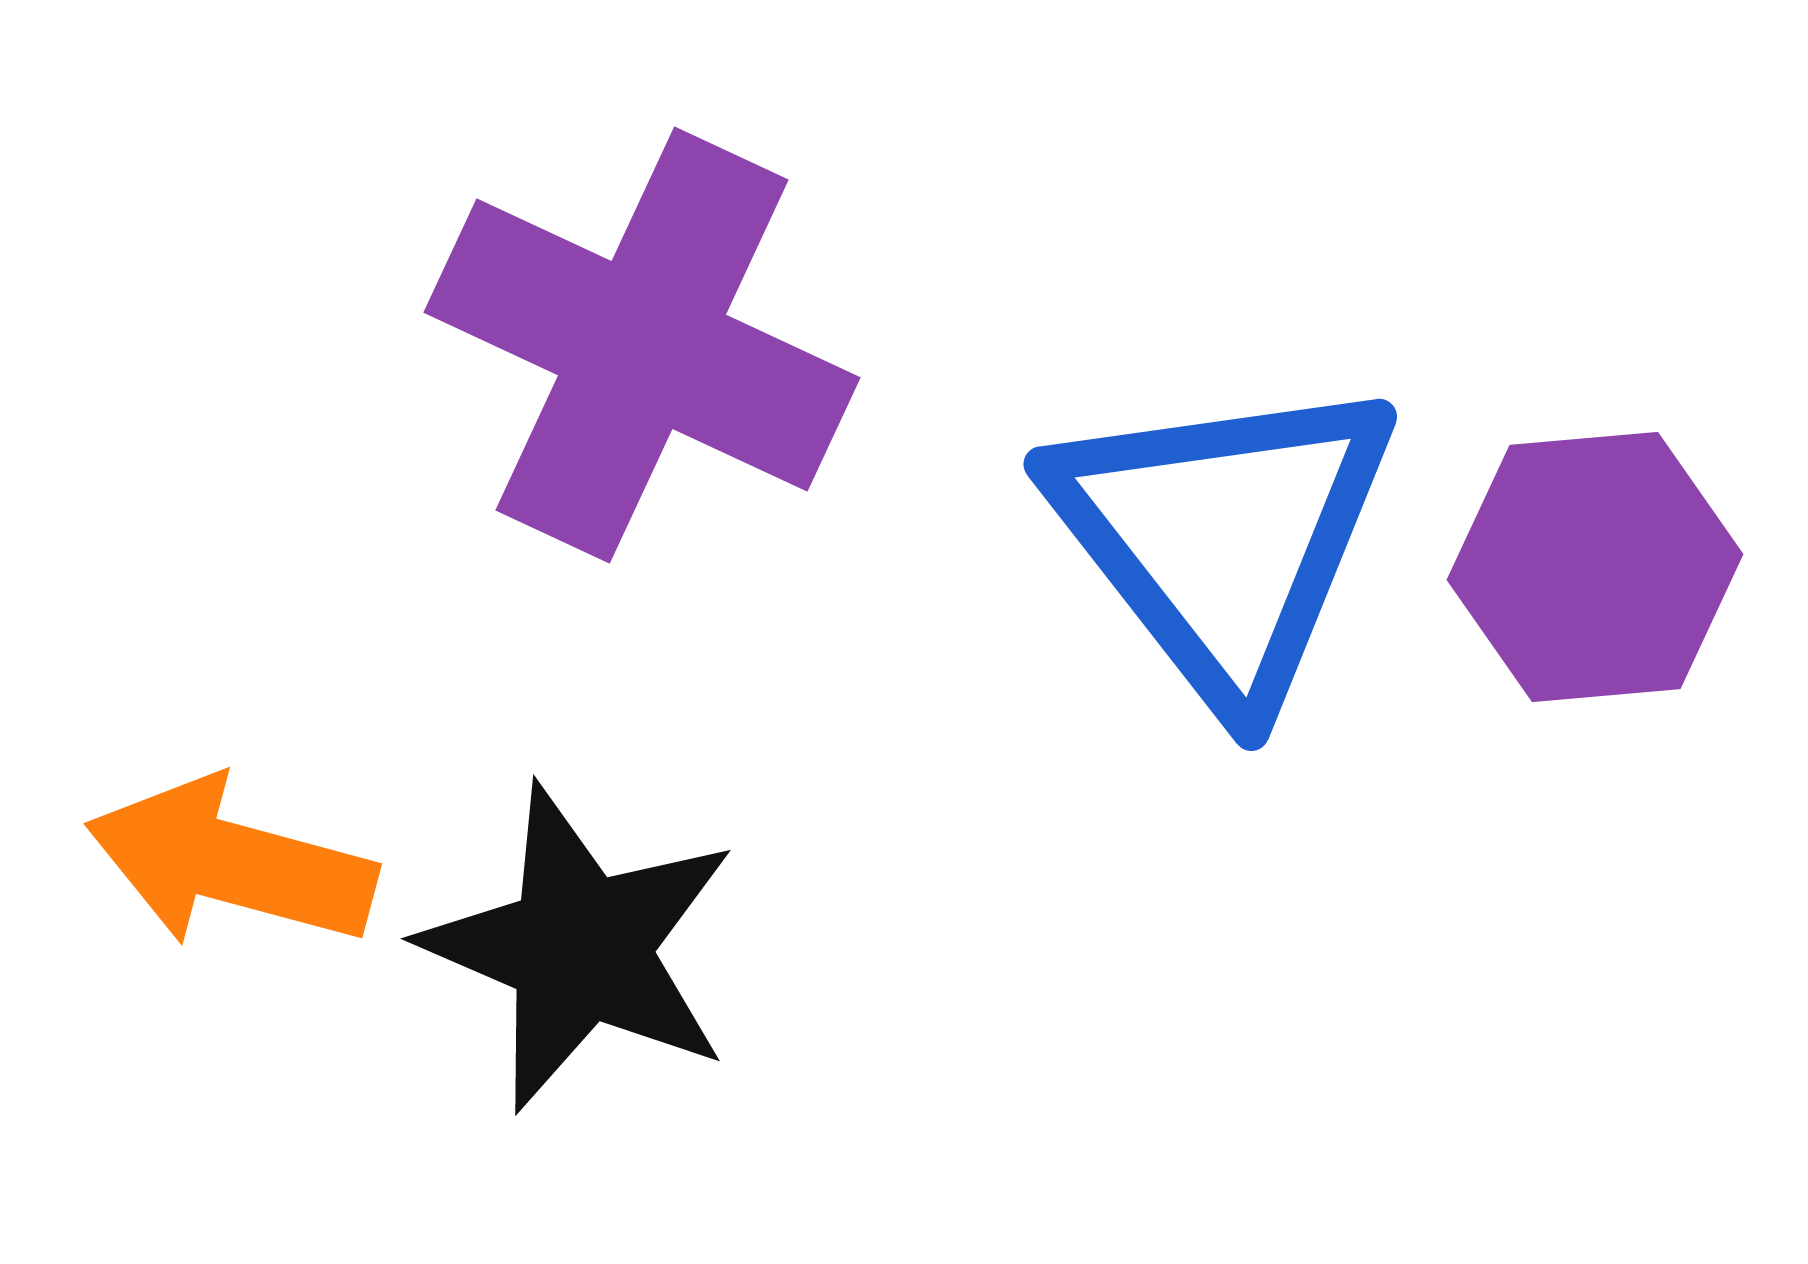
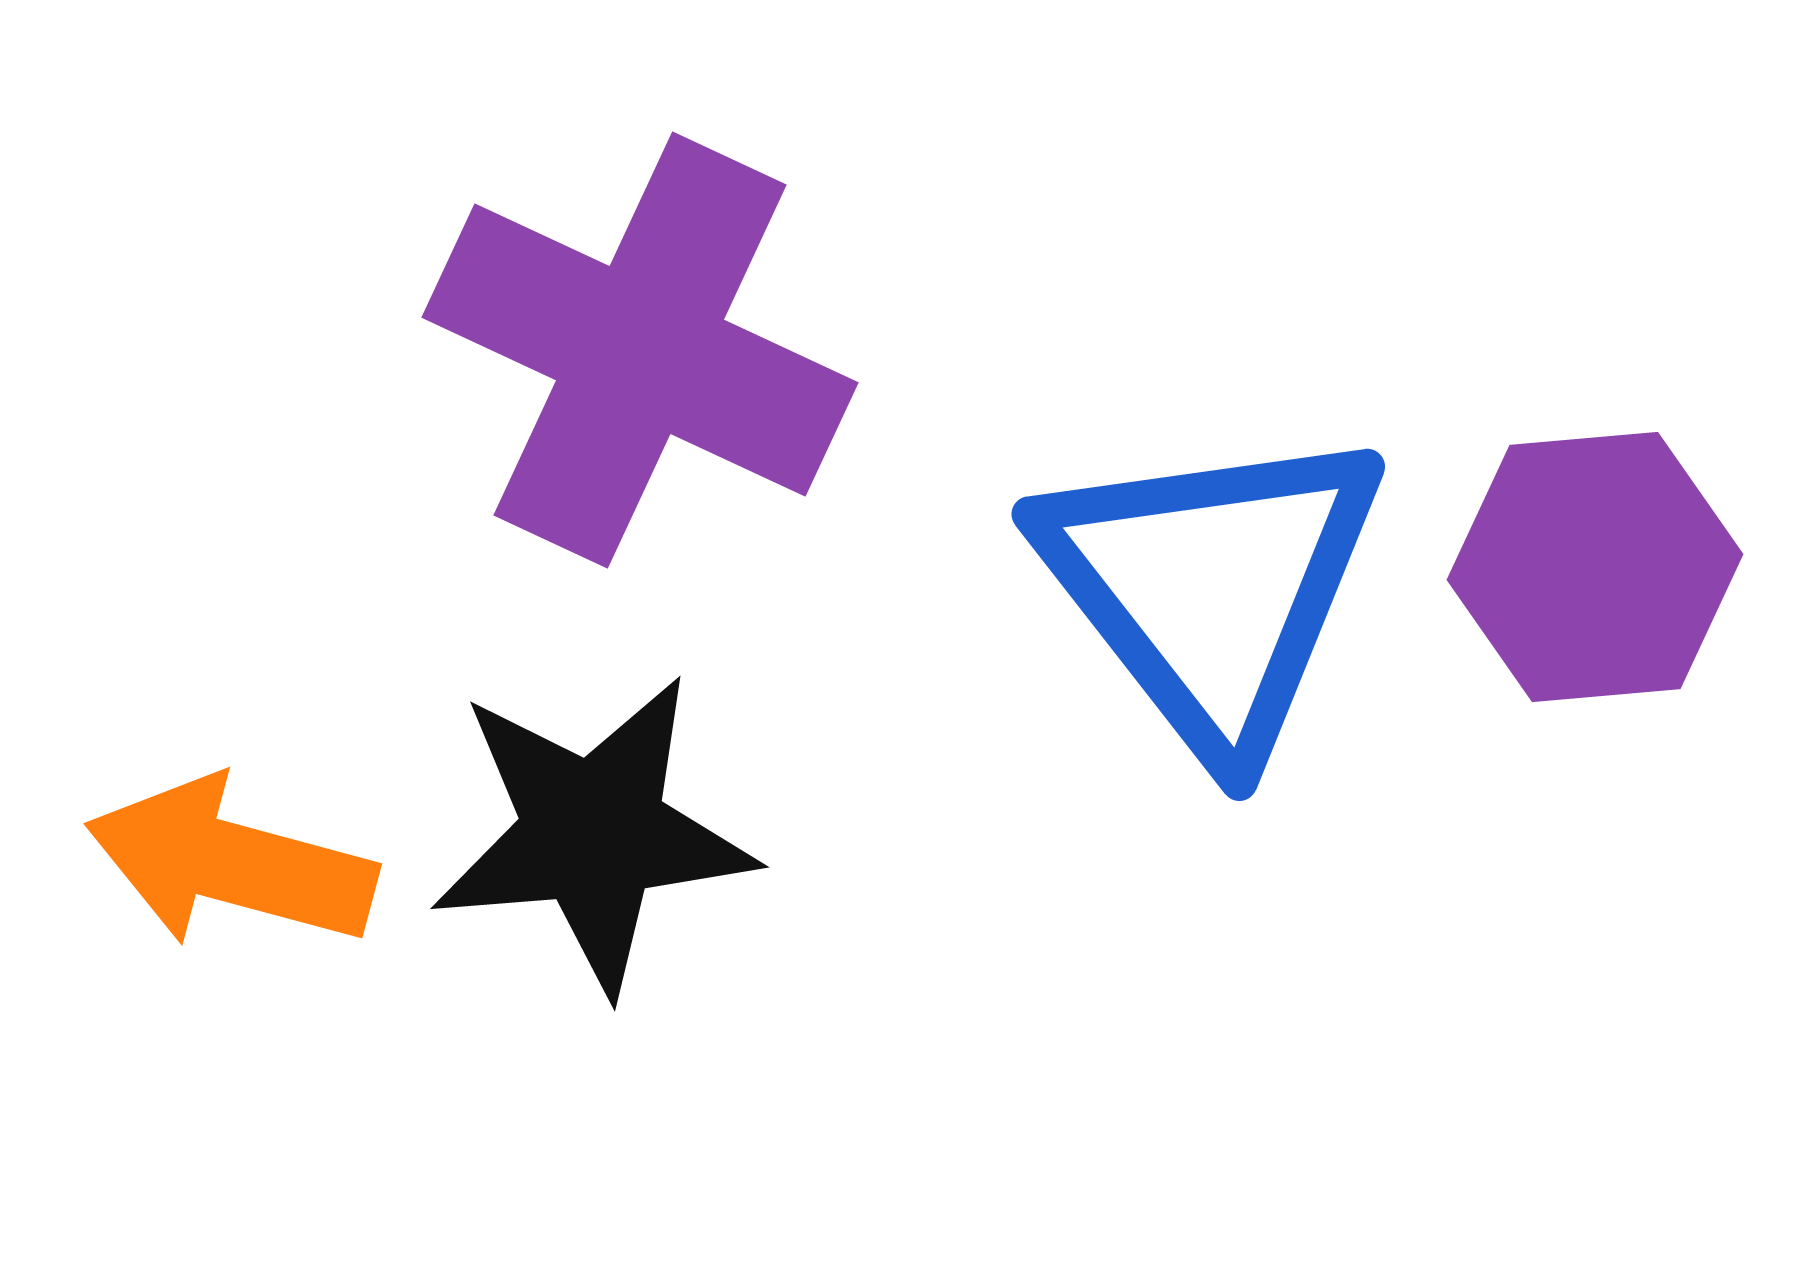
purple cross: moved 2 px left, 5 px down
blue triangle: moved 12 px left, 50 px down
black star: moved 13 px right, 115 px up; rotated 28 degrees counterclockwise
